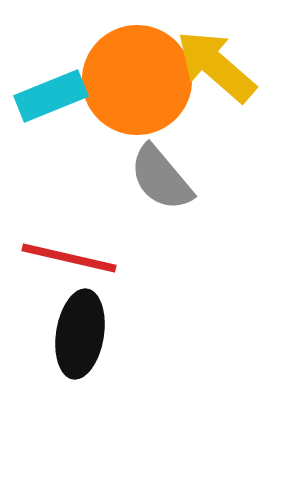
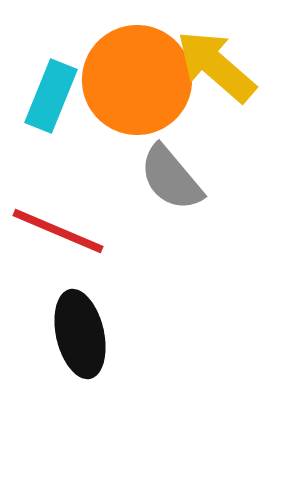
cyan rectangle: rotated 46 degrees counterclockwise
gray semicircle: moved 10 px right
red line: moved 11 px left, 27 px up; rotated 10 degrees clockwise
black ellipse: rotated 22 degrees counterclockwise
